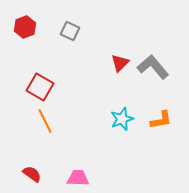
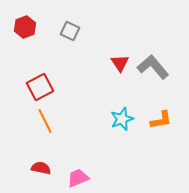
red triangle: rotated 18 degrees counterclockwise
red square: rotated 32 degrees clockwise
red semicircle: moved 9 px right, 6 px up; rotated 24 degrees counterclockwise
pink trapezoid: rotated 25 degrees counterclockwise
